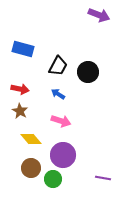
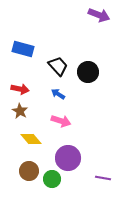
black trapezoid: rotated 70 degrees counterclockwise
purple circle: moved 5 px right, 3 px down
brown circle: moved 2 px left, 3 px down
green circle: moved 1 px left
